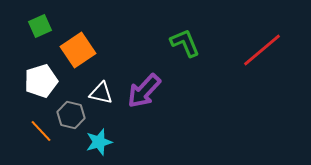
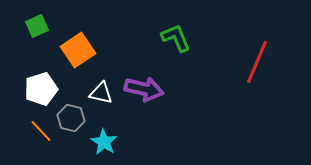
green square: moved 3 px left
green L-shape: moved 9 px left, 5 px up
red line: moved 5 px left, 12 px down; rotated 27 degrees counterclockwise
white pentagon: moved 8 px down
purple arrow: moved 2 px up; rotated 120 degrees counterclockwise
gray hexagon: moved 3 px down
cyan star: moved 5 px right; rotated 24 degrees counterclockwise
